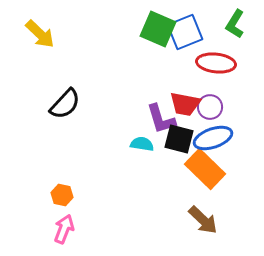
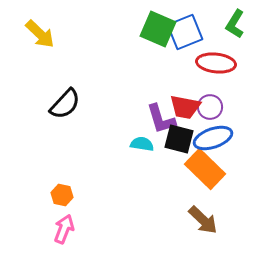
red trapezoid: moved 3 px down
